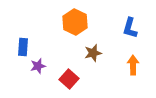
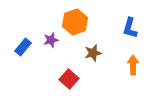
orange hexagon: rotated 15 degrees clockwise
blue rectangle: rotated 36 degrees clockwise
purple star: moved 13 px right, 26 px up
